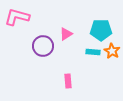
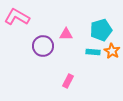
pink L-shape: rotated 15 degrees clockwise
cyan pentagon: rotated 15 degrees counterclockwise
pink triangle: rotated 32 degrees clockwise
pink rectangle: rotated 32 degrees clockwise
